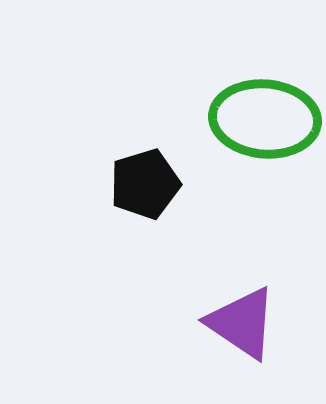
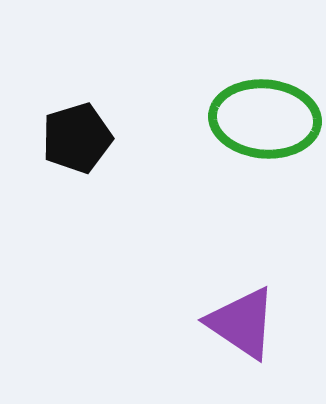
black pentagon: moved 68 px left, 46 px up
